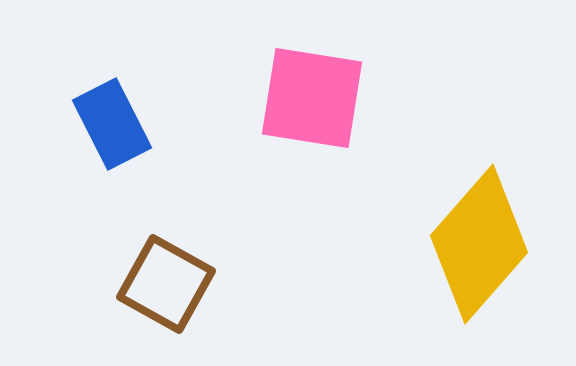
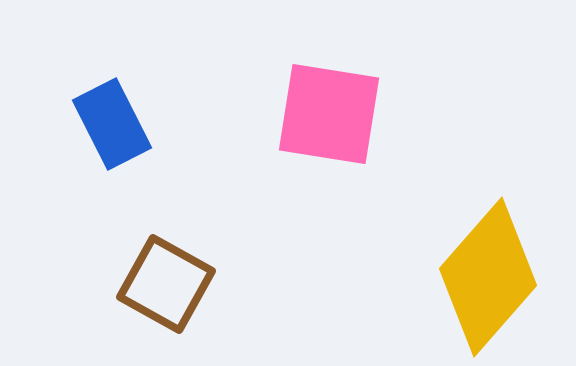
pink square: moved 17 px right, 16 px down
yellow diamond: moved 9 px right, 33 px down
